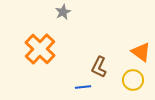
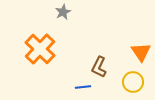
orange triangle: rotated 20 degrees clockwise
yellow circle: moved 2 px down
